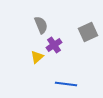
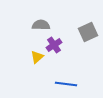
gray semicircle: rotated 66 degrees counterclockwise
